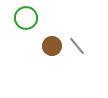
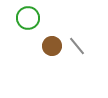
green circle: moved 2 px right
